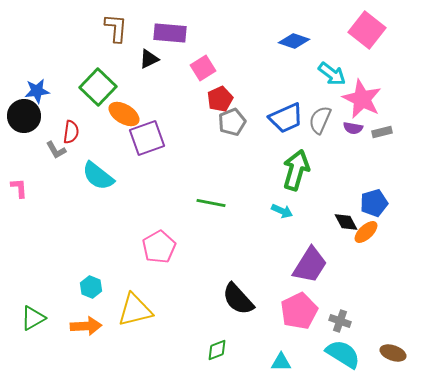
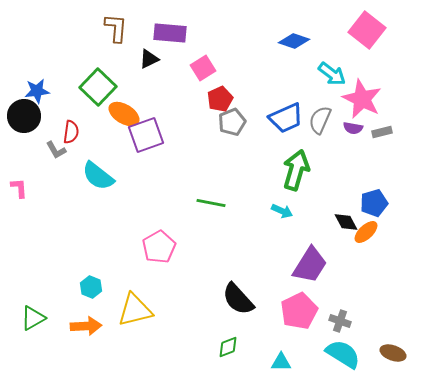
purple square at (147, 138): moved 1 px left, 3 px up
green diamond at (217, 350): moved 11 px right, 3 px up
